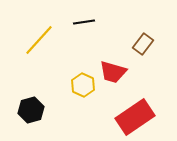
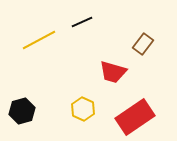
black line: moved 2 px left; rotated 15 degrees counterclockwise
yellow line: rotated 20 degrees clockwise
yellow hexagon: moved 24 px down
black hexagon: moved 9 px left, 1 px down
